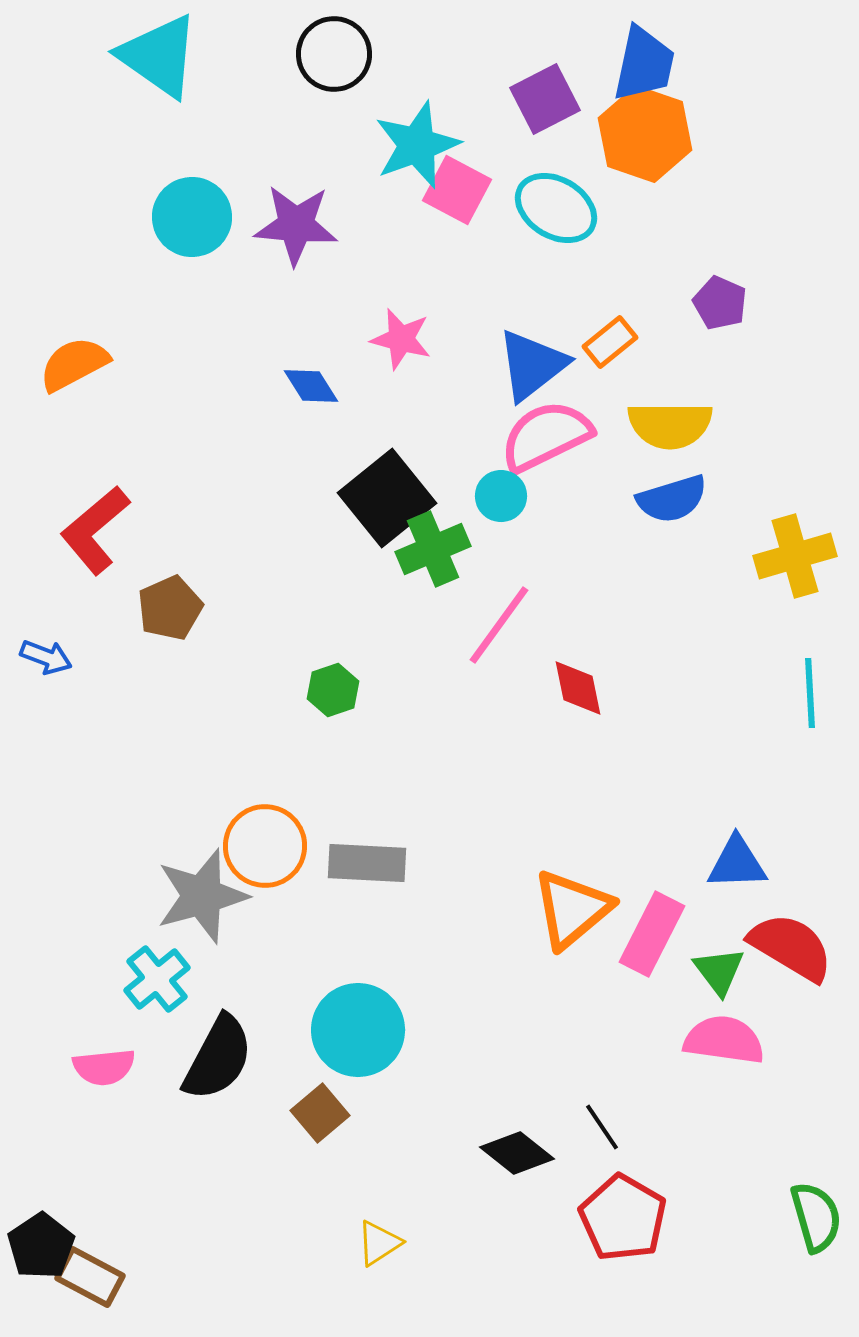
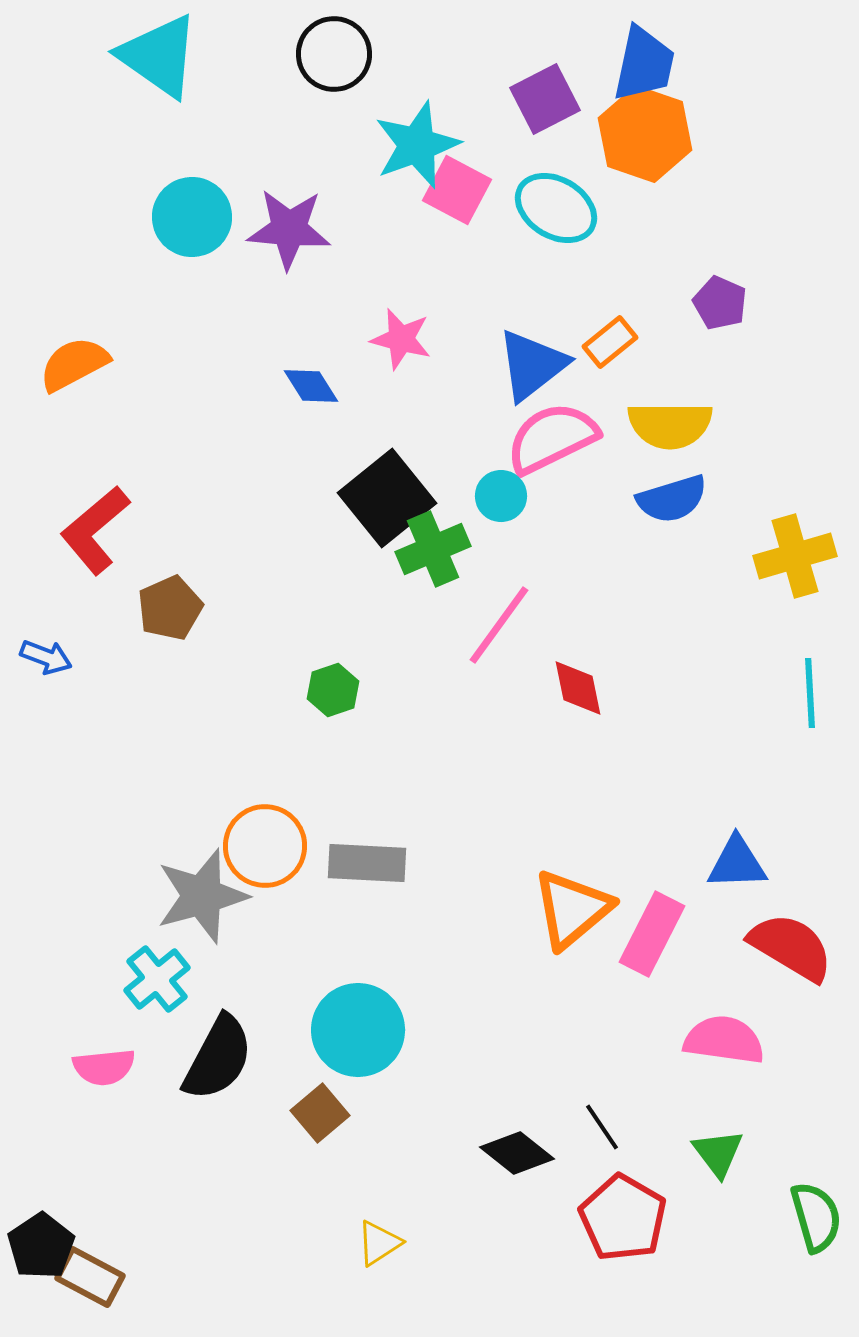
purple star at (296, 225): moved 7 px left, 4 px down
pink semicircle at (546, 436): moved 6 px right, 2 px down
green triangle at (719, 971): moved 1 px left, 182 px down
